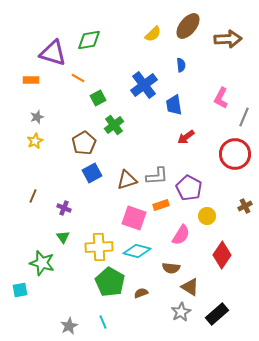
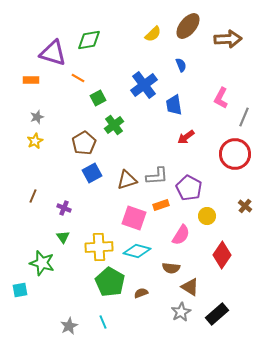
blue semicircle at (181, 65): rotated 16 degrees counterclockwise
brown cross at (245, 206): rotated 24 degrees counterclockwise
